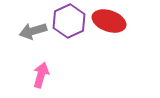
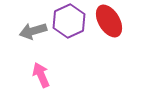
red ellipse: rotated 40 degrees clockwise
pink arrow: rotated 40 degrees counterclockwise
